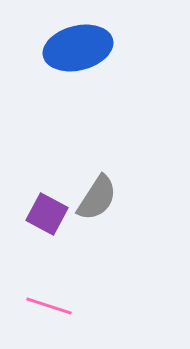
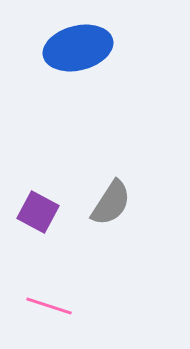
gray semicircle: moved 14 px right, 5 px down
purple square: moved 9 px left, 2 px up
